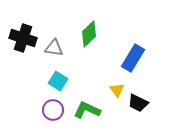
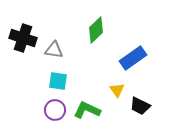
green diamond: moved 7 px right, 4 px up
gray triangle: moved 2 px down
blue rectangle: rotated 24 degrees clockwise
cyan square: rotated 24 degrees counterclockwise
black trapezoid: moved 2 px right, 3 px down
purple circle: moved 2 px right
